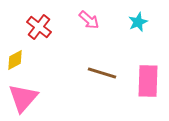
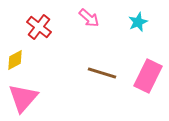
pink arrow: moved 2 px up
pink rectangle: moved 5 px up; rotated 24 degrees clockwise
